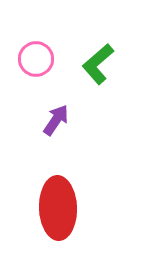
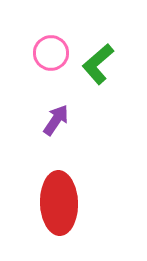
pink circle: moved 15 px right, 6 px up
red ellipse: moved 1 px right, 5 px up
